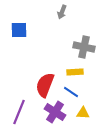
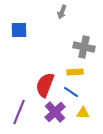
purple cross: rotated 15 degrees clockwise
